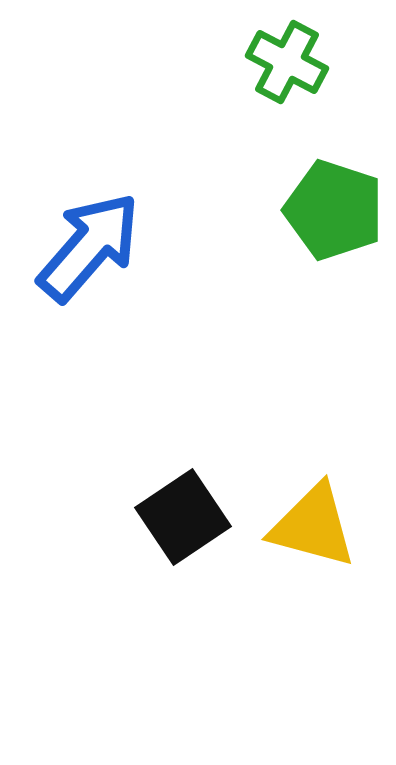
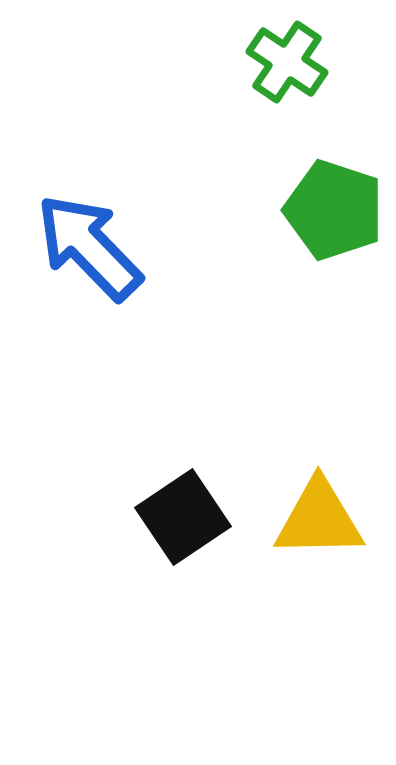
green cross: rotated 6 degrees clockwise
blue arrow: rotated 85 degrees counterclockwise
yellow triangle: moved 6 px right, 7 px up; rotated 16 degrees counterclockwise
